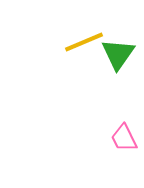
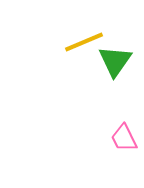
green triangle: moved 3 px left, 7 px down
